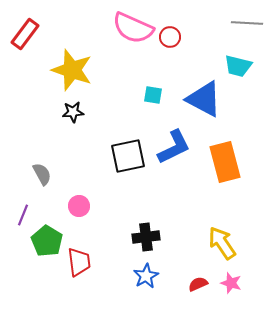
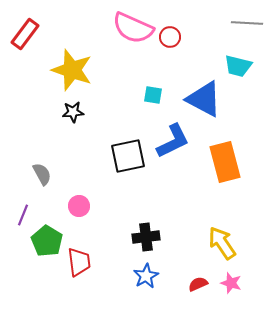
blue L-shape: moved 1 px left, 6 px up
